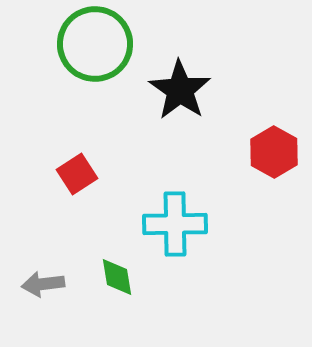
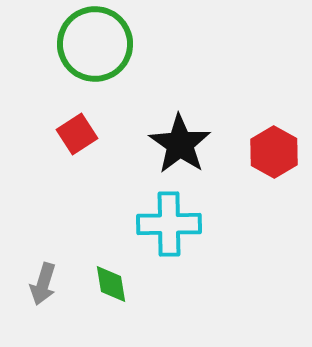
black star: moved 54 px down
red square: moved 40 px up
cyan cross: moved 6 px left
green diamond: moved 6 px left, 7 px down
gray arrow: rotated 66 degrees counterclockwise
